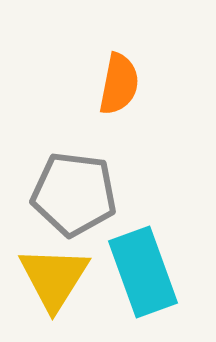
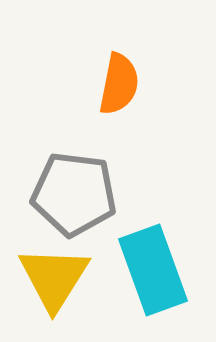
cyan rectangle: moved 10 px right, 2 px up
